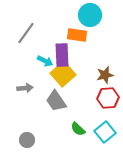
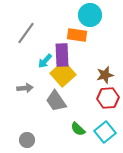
cyan arrow: rotated 105 degrees clockwise
